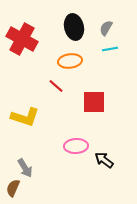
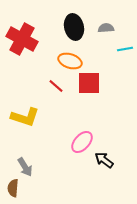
gray semicircle: rotated 56 degrees clockwise
cyan line: moved 15 px right
orange ellipse: rotated 25 degrees clockwise
red square: moved 5 px left, 19 px up
pink ellipse: moved 6 px right, 4 px up; rotated 45 degrees counterclockwise
gray arrow: moved 1 px up
brown semicircle: rotated 18 degrees counterclockwise
